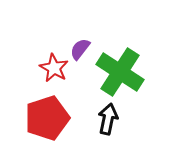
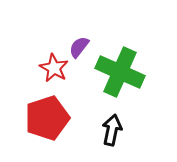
purple semicircle: moved 1 px left, 2 px up
green cross: rotated 9 degrees counterclockwise
black arrow: moved 4 px right, 11 px down
